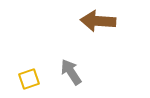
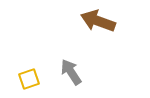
brown arrow: rotated 16 degrees clockwise
